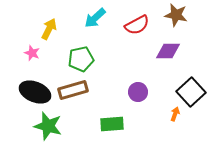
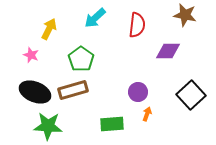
brown star: moved 9 px right
red semicircle: rotated 55 degrees counterclockwise
pink star: moved 1 px left, 2 px down
green pentagon: rotated 25 degrees counterclockwise
black square: moved 3 px down
orange arrow: moved 28 px left
green star: rotated 12 degrees counterclockwise
